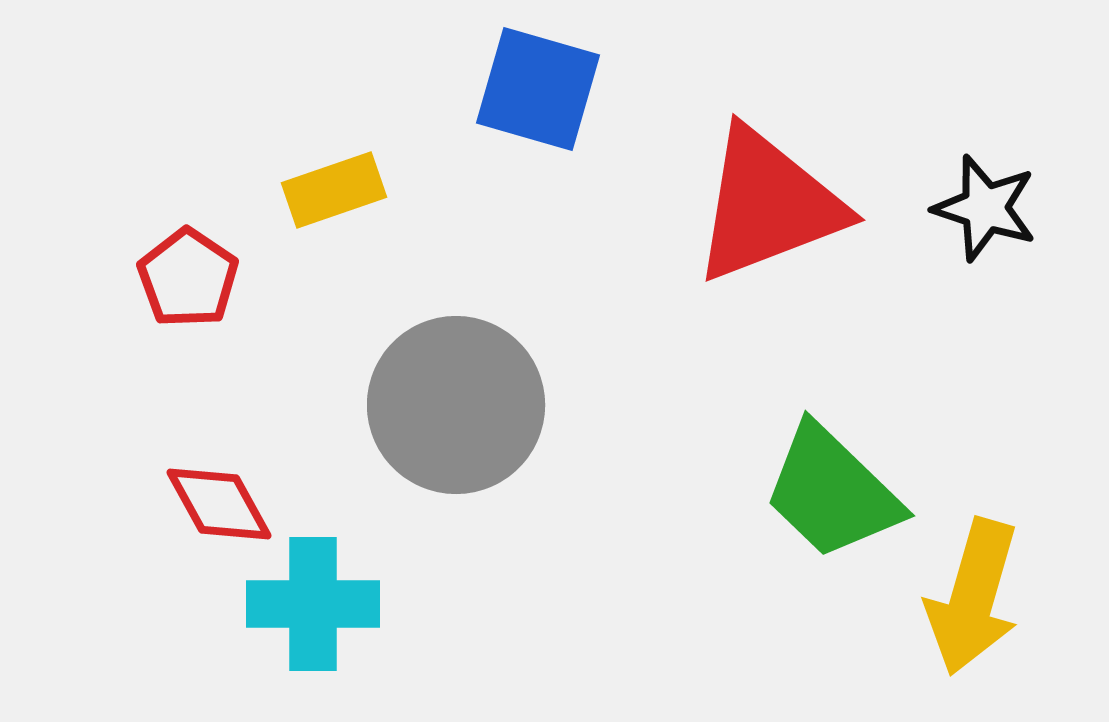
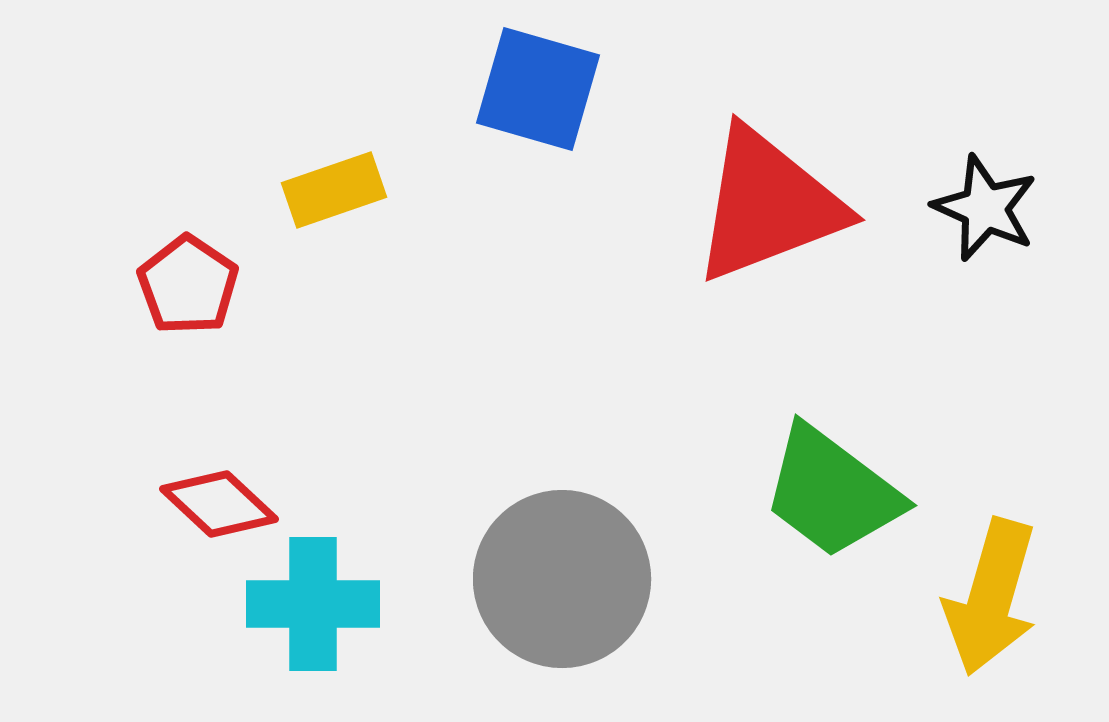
black star: rotated 6 degrees clockwise
red pentagon: moved 7 px down
gray circle: moved 106 px right, 174 px down
green trapezoid: rotated 7 degrees counterclockwise
red diamond: rotated 18 degrees counterclockwise
yellow arrow: moved 18 px right
